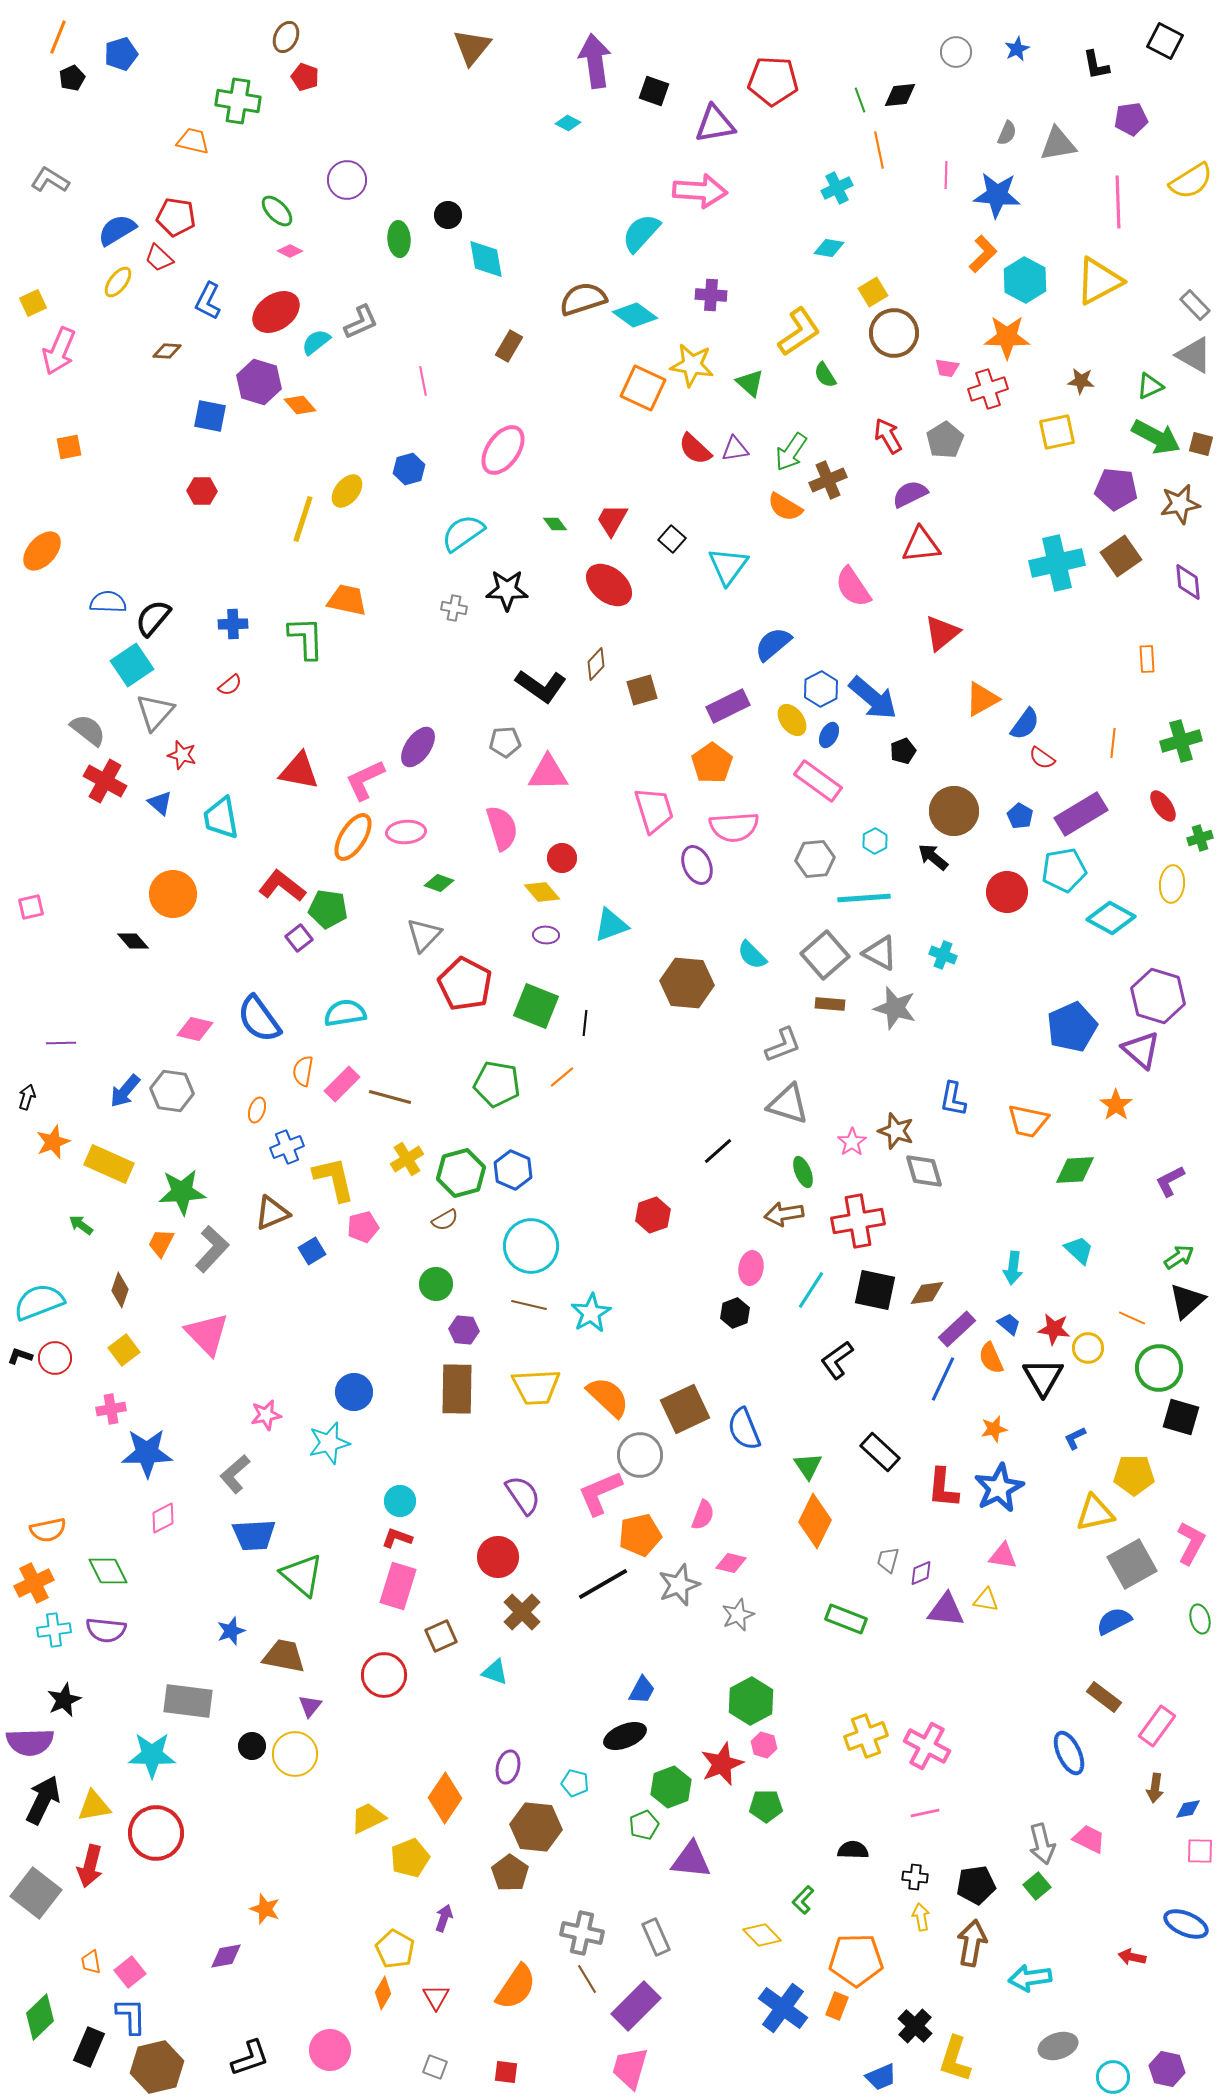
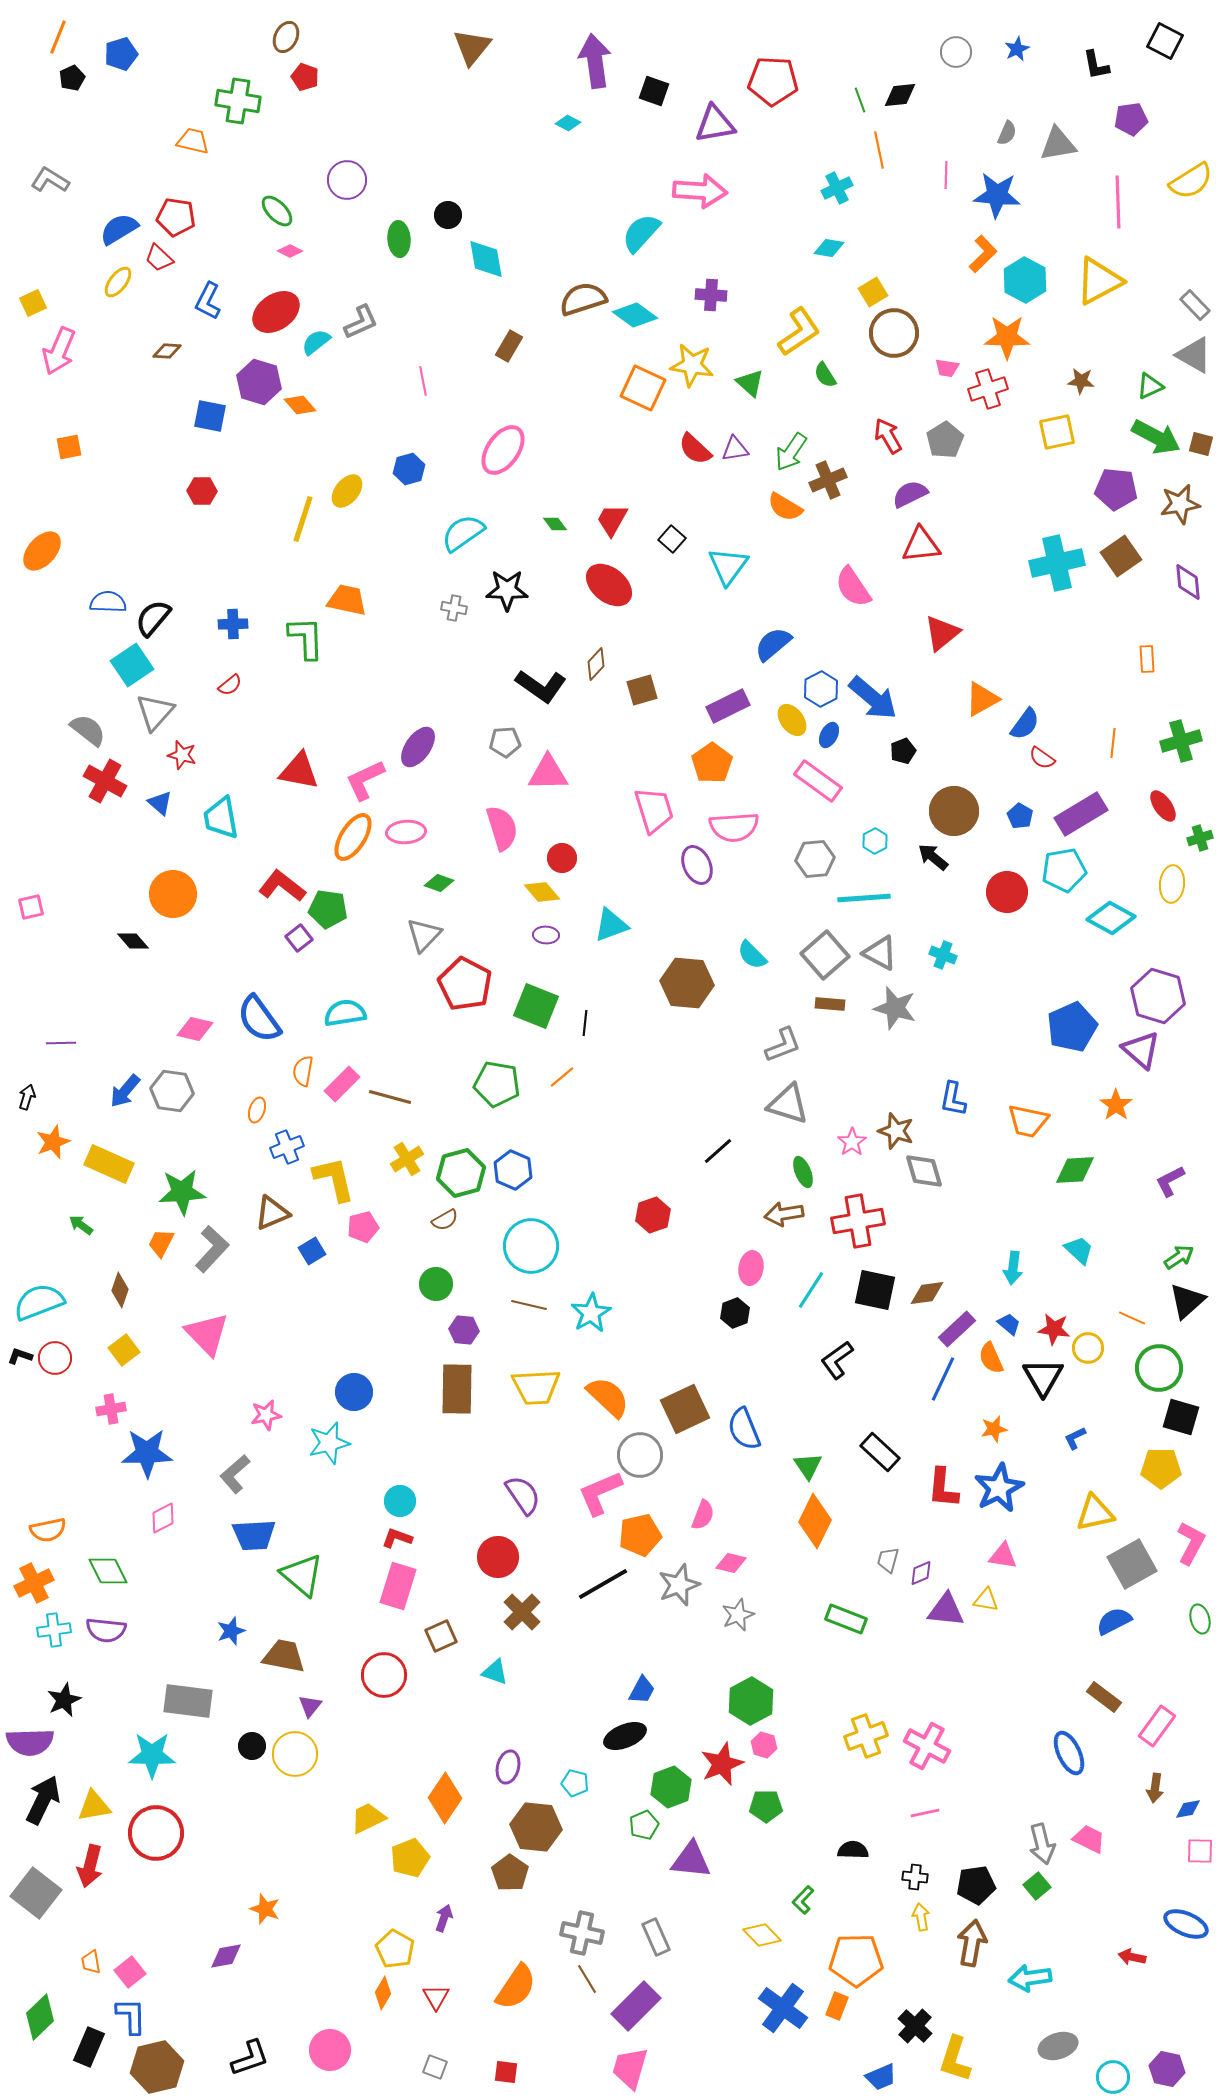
blue semicircle at (117, 230): moved 2 px right, 1 px up
yellow pentagon at (1134, 1475): moved 27 px right, 7 px up
